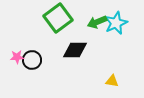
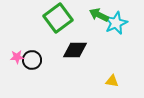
green arrow: moved 2 px right, 7 px up; rotated 48 degrees clockwise
